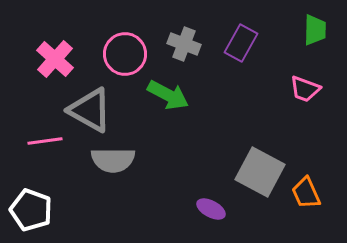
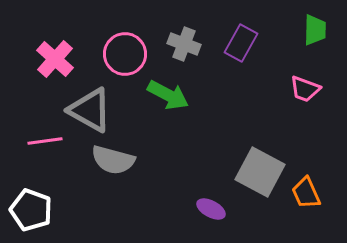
gray semicircle: rotated 15 degrees clockwise
